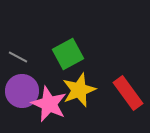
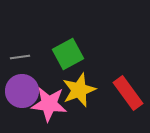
gray line: moved 2 px right; rotated 36 degrees counterclockwise
pink star: rotated 18 degrees counterclockwise
